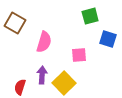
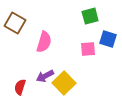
pink square: moved 9 px right, 6 px up
purple arrow: moved 3 px right, 1 px down; rotated 120 degrees counterclockwise
